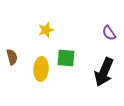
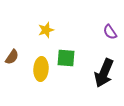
purple semicircle: moved 1 px right, 1 px up
brown semicircle: rotated 49 degrees clockwise
black arrow: moved 1 px down
